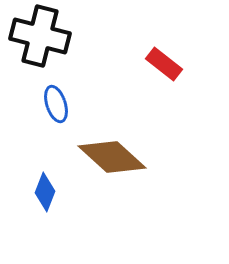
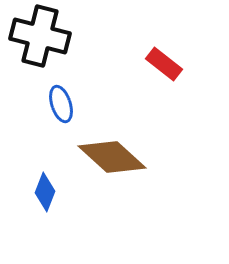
blue ellipse: moved 5 px right
